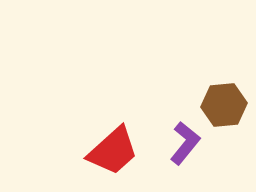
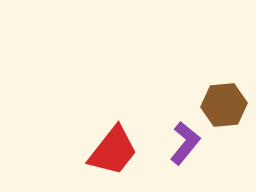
red trapezoid: rotated 10 degrees counterclockwise
